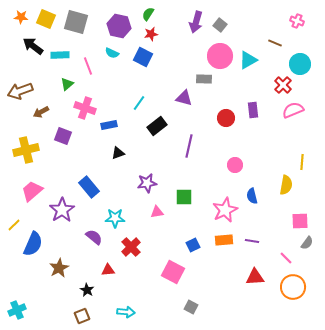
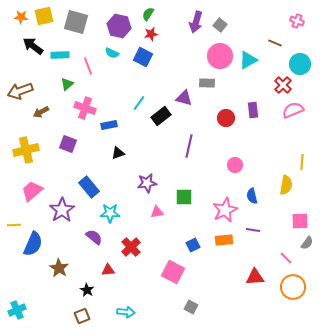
yellow square at (46, 19): moved 2 px left, 3 px up; rotated 36 degrees counterclockwise
gray rectangle at (204, 79): moved 3 px right, 4 px down
black rectangle at (157, 126): moved 4 px right, 10 px up
purple square at (63, 136): moved 5 px right, 8 px down
cyan star at (115, 218): moved 5 px left, 5 px up
yellow line at (14, 225): rotated 40 degrees clockwise
purple line at (252, 241): moved 1 px right, 11 px up
brown star at (59, 268): rotated 12 degrees counterclockwise
